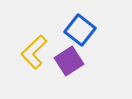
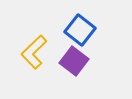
purple square: moved 5 px right; rotated 20 degrees counterclockwise
